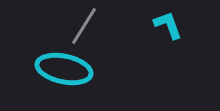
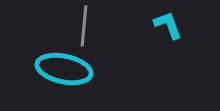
gray line: rotated 27 degrees counterclockwise
